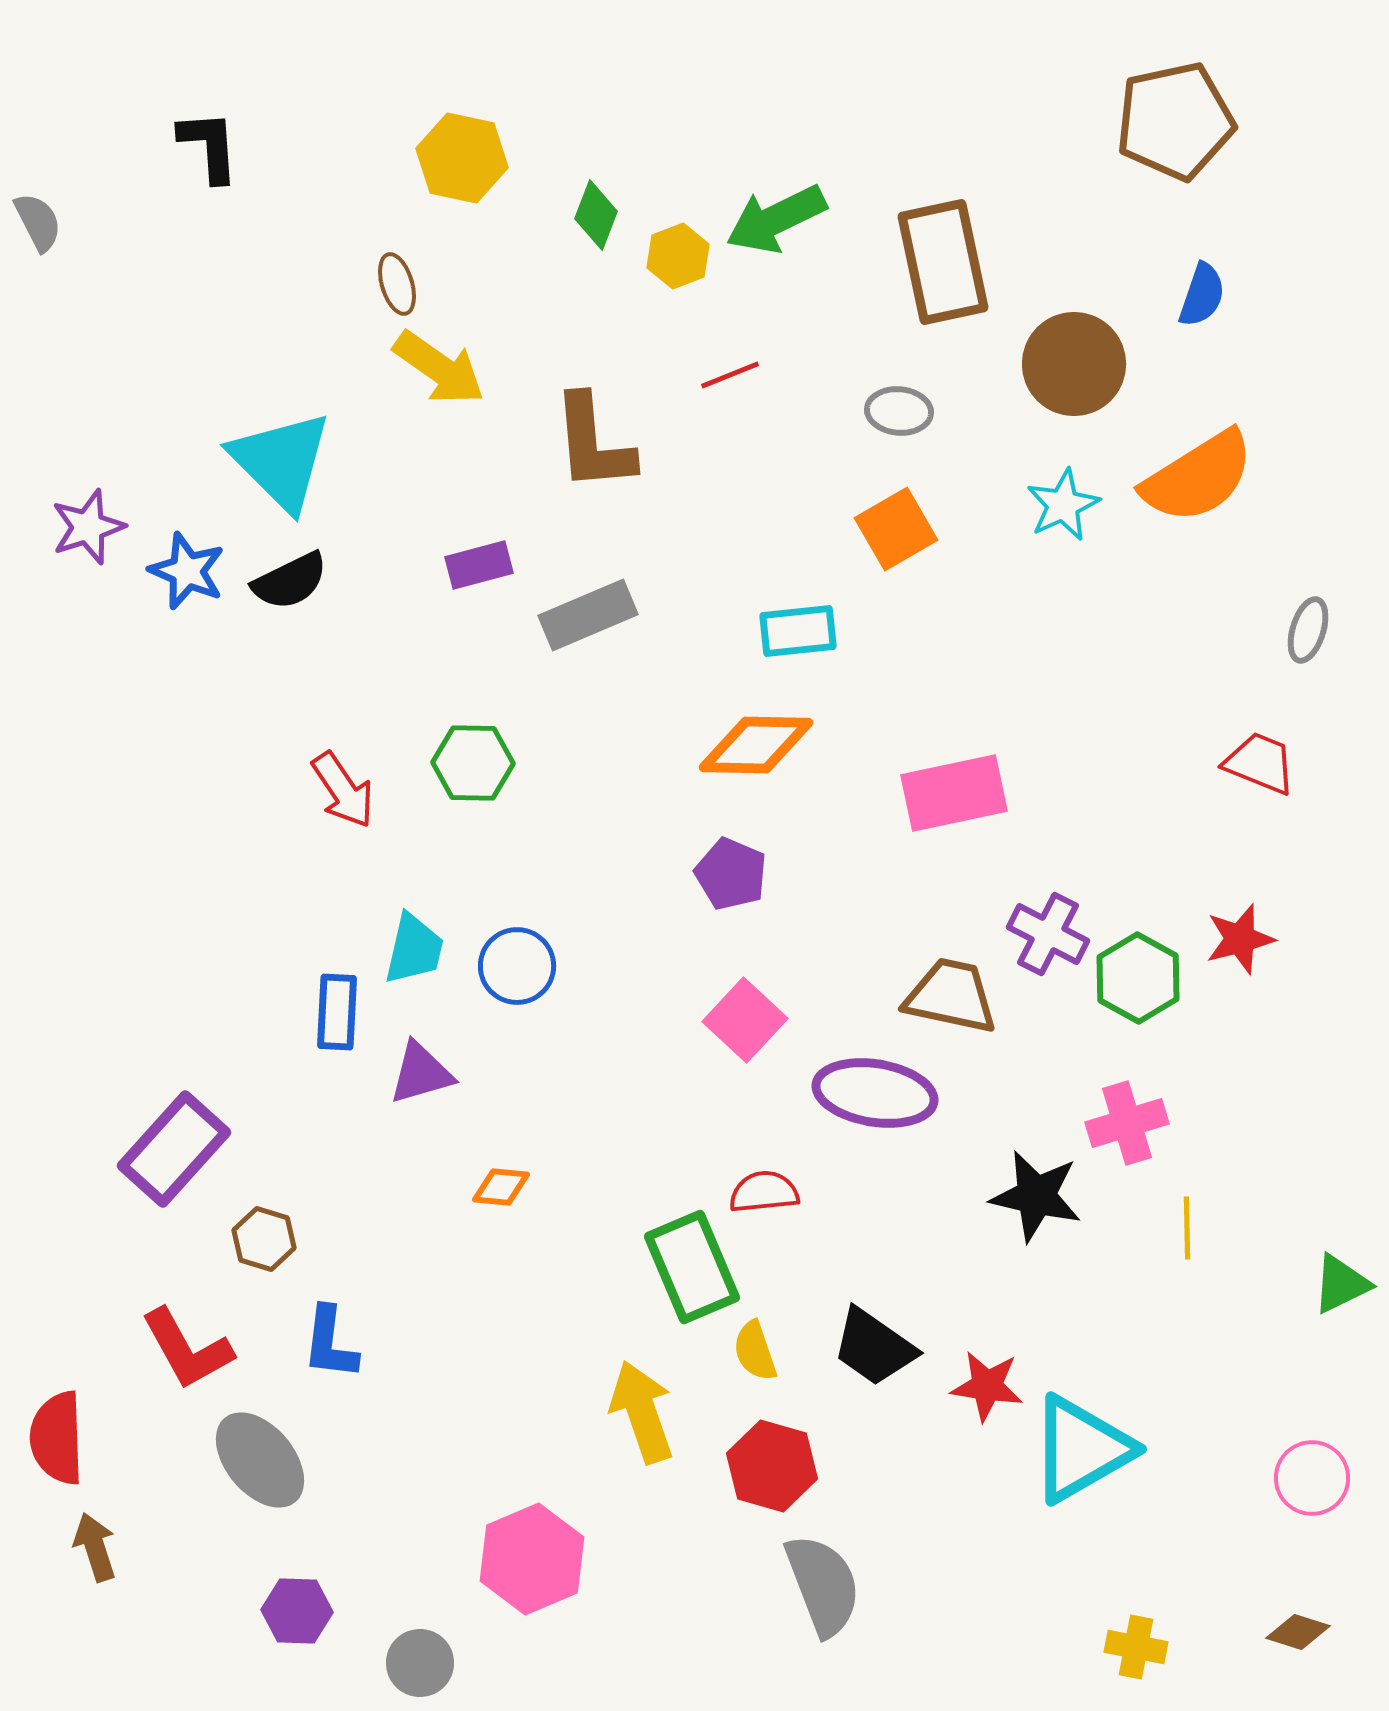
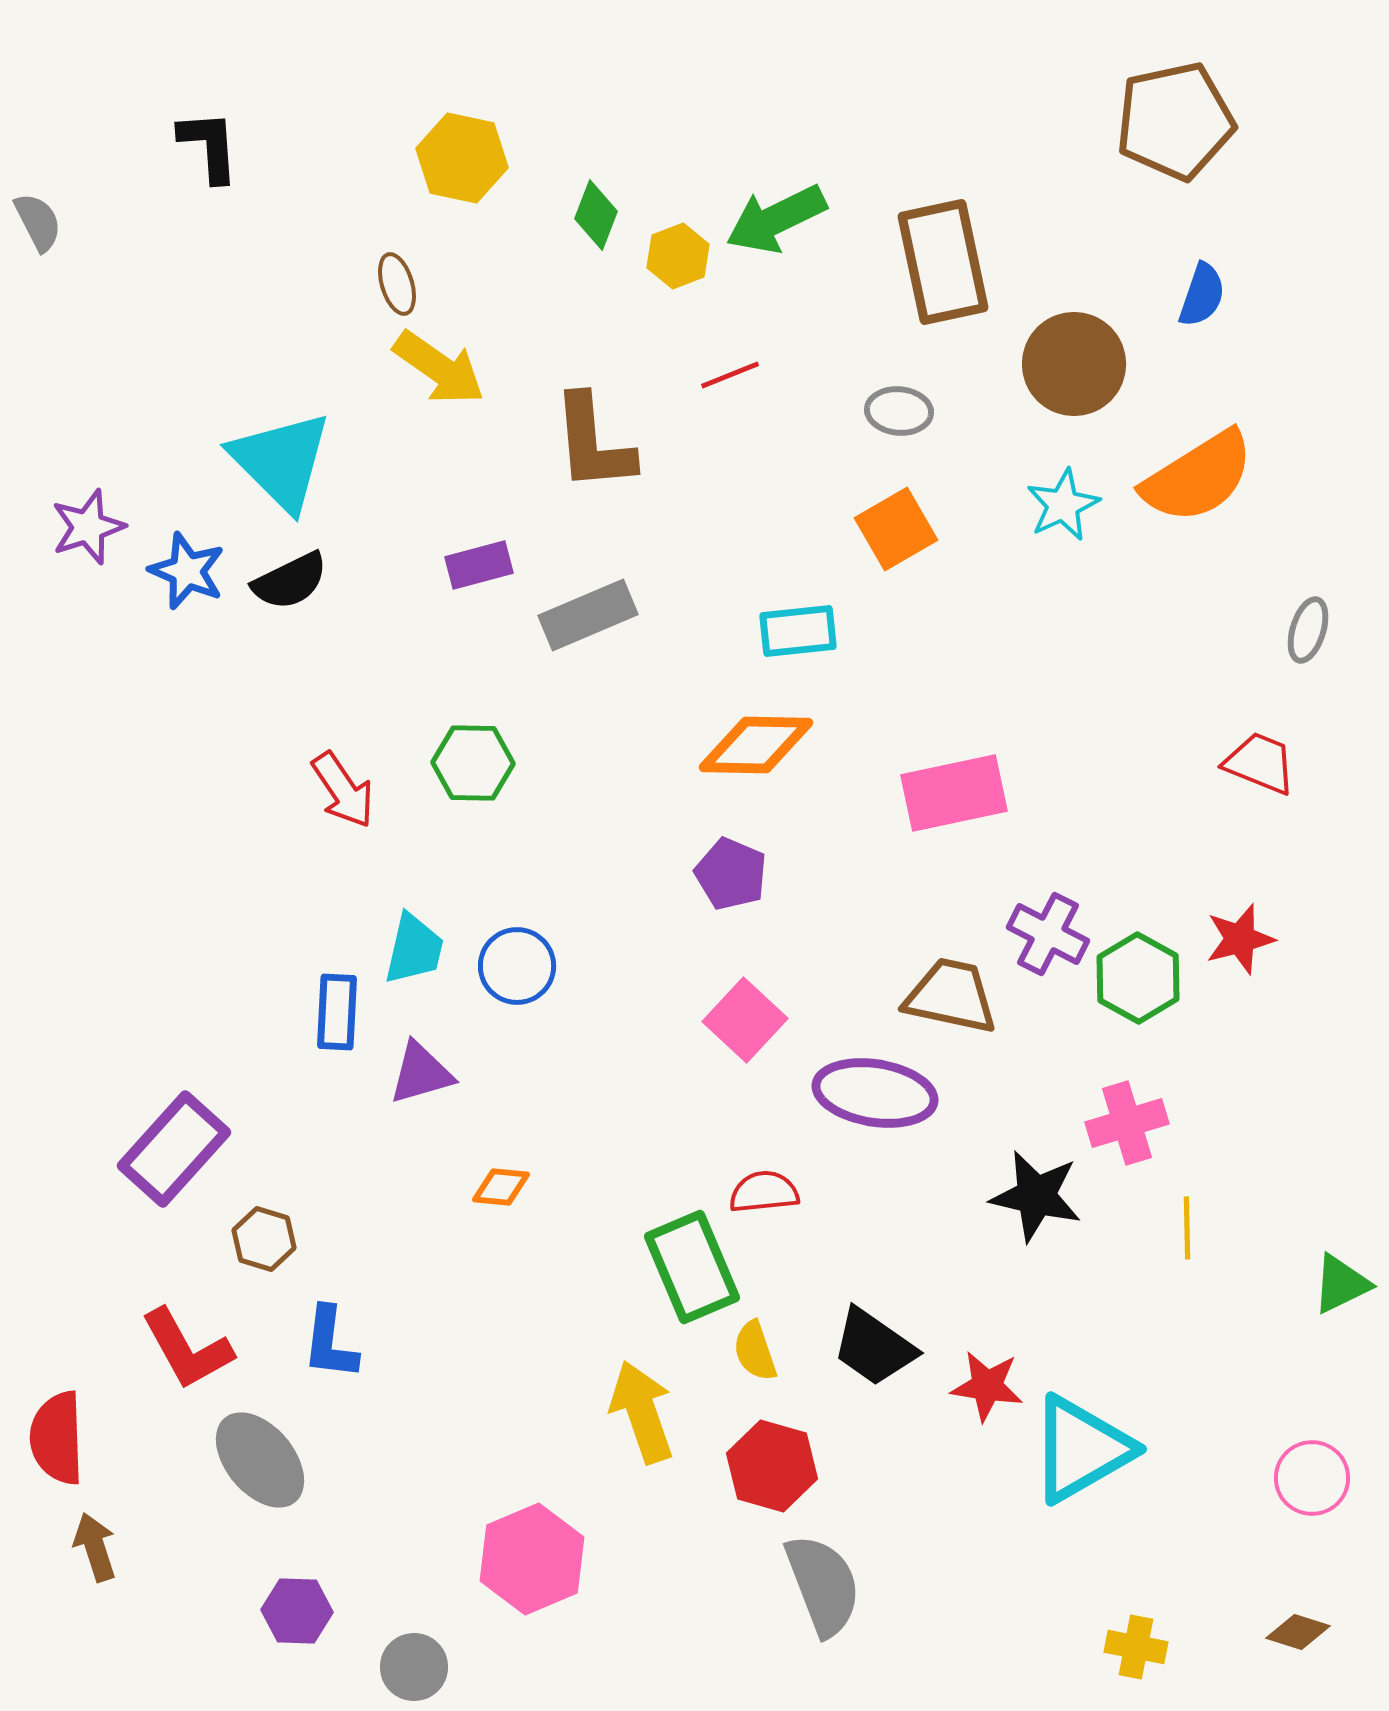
gray circle at (420, 1663): moved 6 px left, 4 px down
